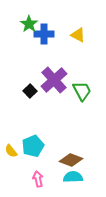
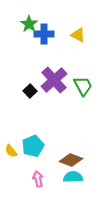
green trapezoid: moved 1 px right, 5 px up
